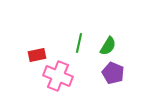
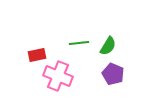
green line: rotated 72 degrees clockwise
purple pentagon: moved 1 px down
